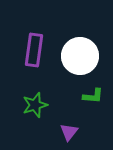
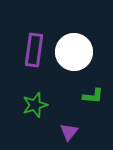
white circle: moved 6 px left, 4 px up
